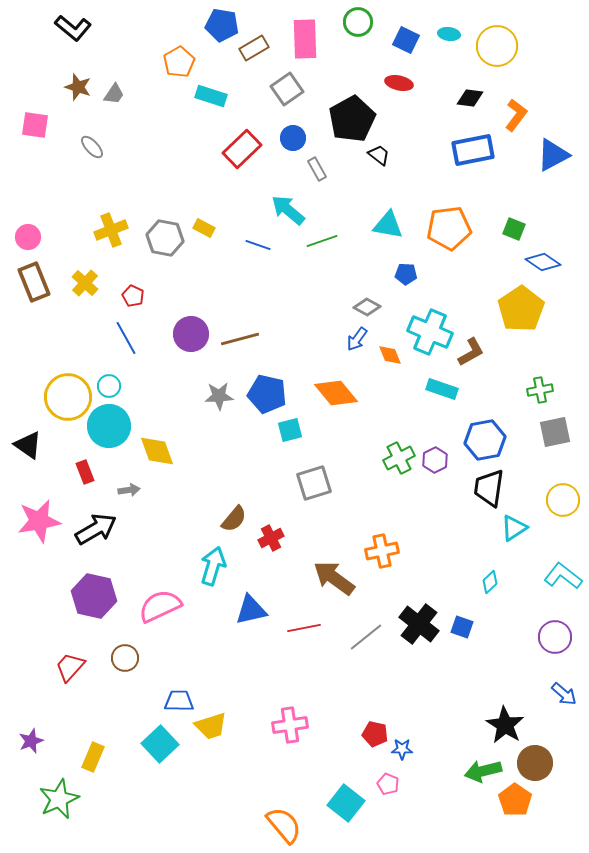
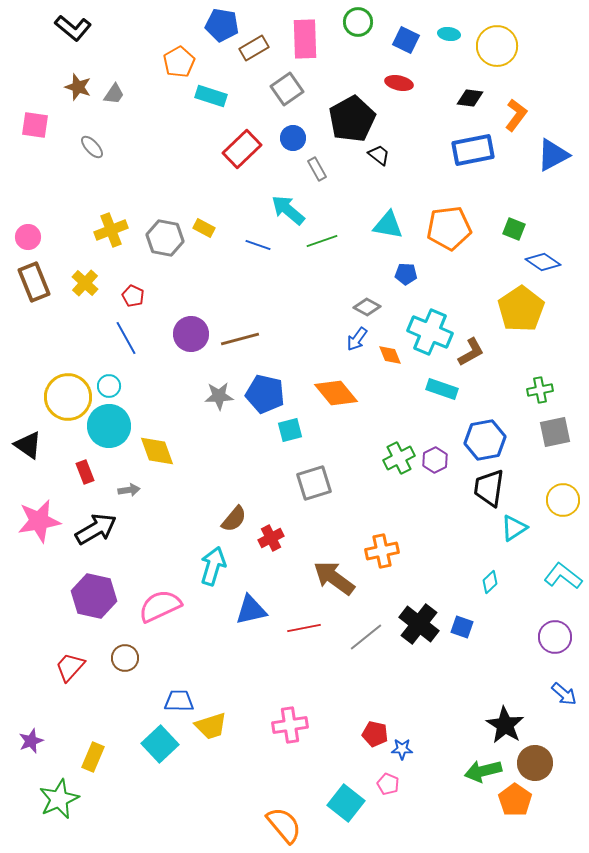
blue pentagon at (267, 394): moved 2 px left
